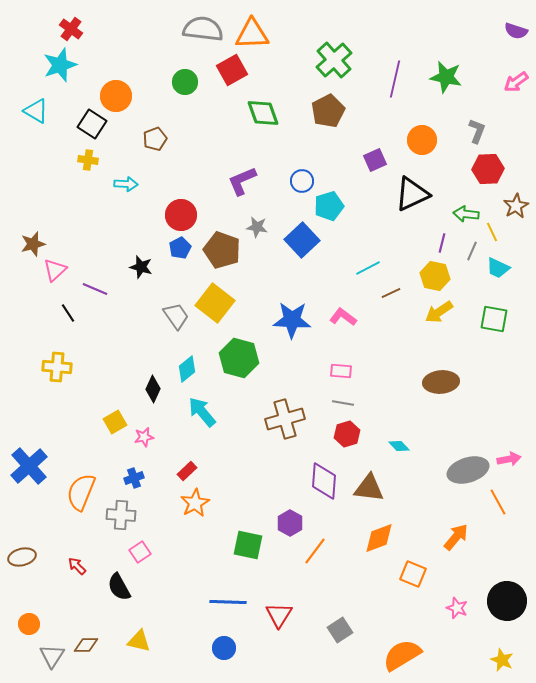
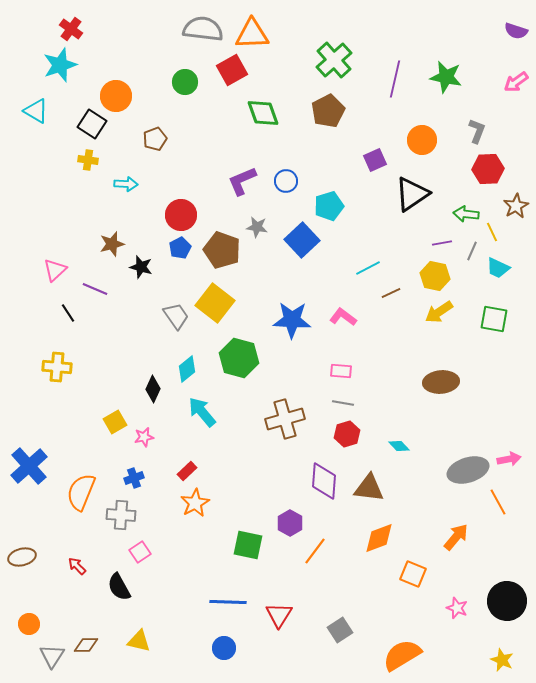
blue circle at (302, 181): moved 16 px left
black triangle at (412, 194): rotated 9 degrees counterclockwise
purple line at (442, 243): rotated 66 degrees clockwise
brown star at (33, 244): moved 79 px right
